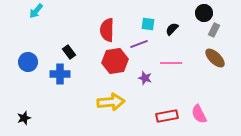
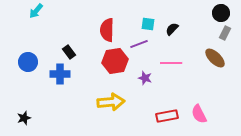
black circle: moved 17 px right
gray rectangle: moved 11 px right, 3 px down
